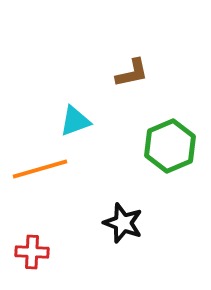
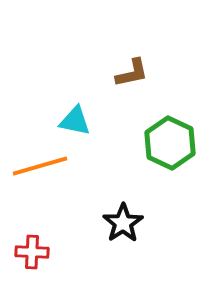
cyan triangle: rotated 32 degrees clockwise
green hexagon: moved 3 px up; rotated 12 degrees counterclockwise
orange line: moved 3 px up
black star: rotated 18 degrees clockwise
